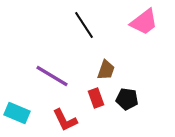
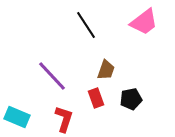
black line: moved 2 px right
purple line: rotated 16 degrees clockwise
black pentagon: moved 4 px right; rotated 20 degrees counterclockwise
cyan rectangle: moved 4 px down
red L-shape: moved 1 px left, 1 px up; rotated 136 degrees counterclockwise
